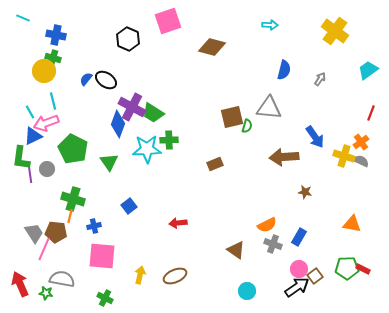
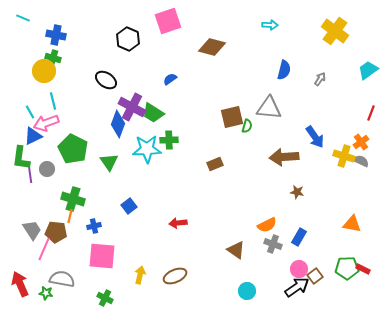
blue semicircle at (86, 79): moved 84 px right; rotated 16 degrees clockwise
brown star at (305, 192): moved 8 px left
gray trapezoid at (34, 233): moved 2 px left, 3 px up
